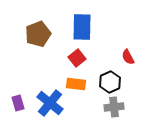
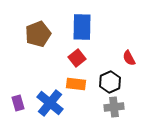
red semicircle: moved 1 px right, 1 px down
